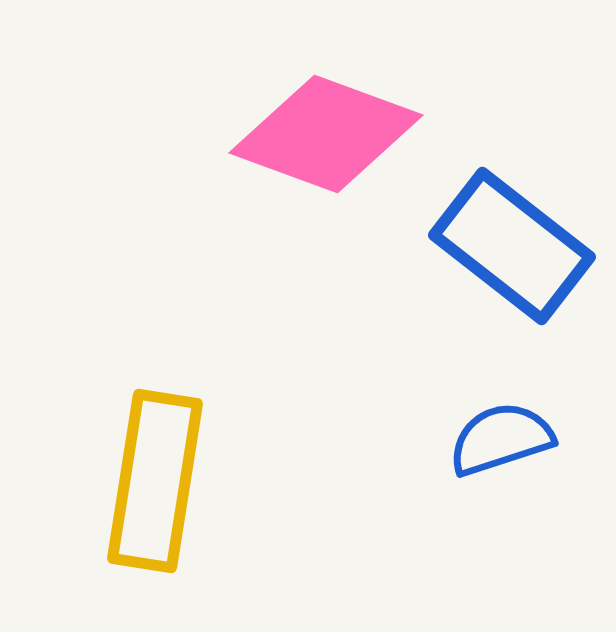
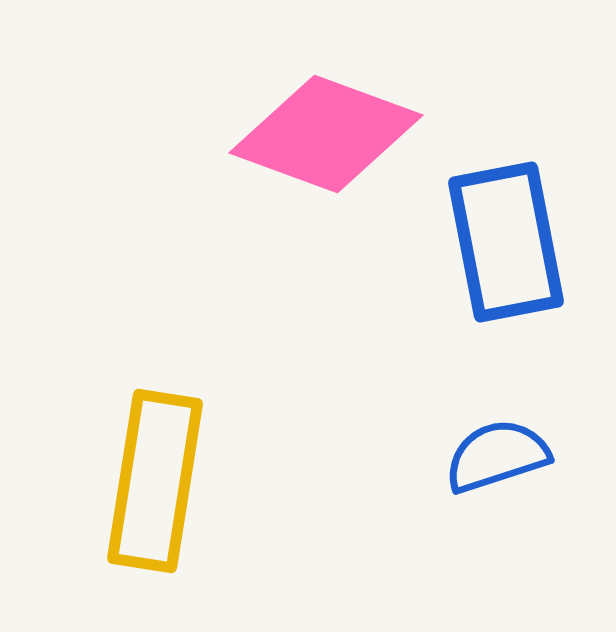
blue rectangle: moved 6 px left, 4 px up; rotated 41 degrees clockwise
blue semicircle: moved 4 px left, 17 px down
